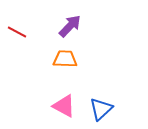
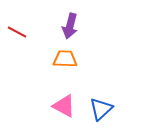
purple arrow: rotated 150 degrees clockwise
